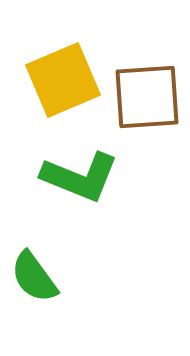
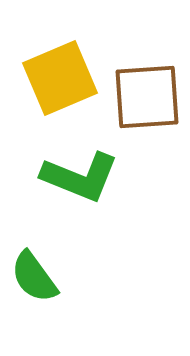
yellow square: moved 3 px left, 2 px up
